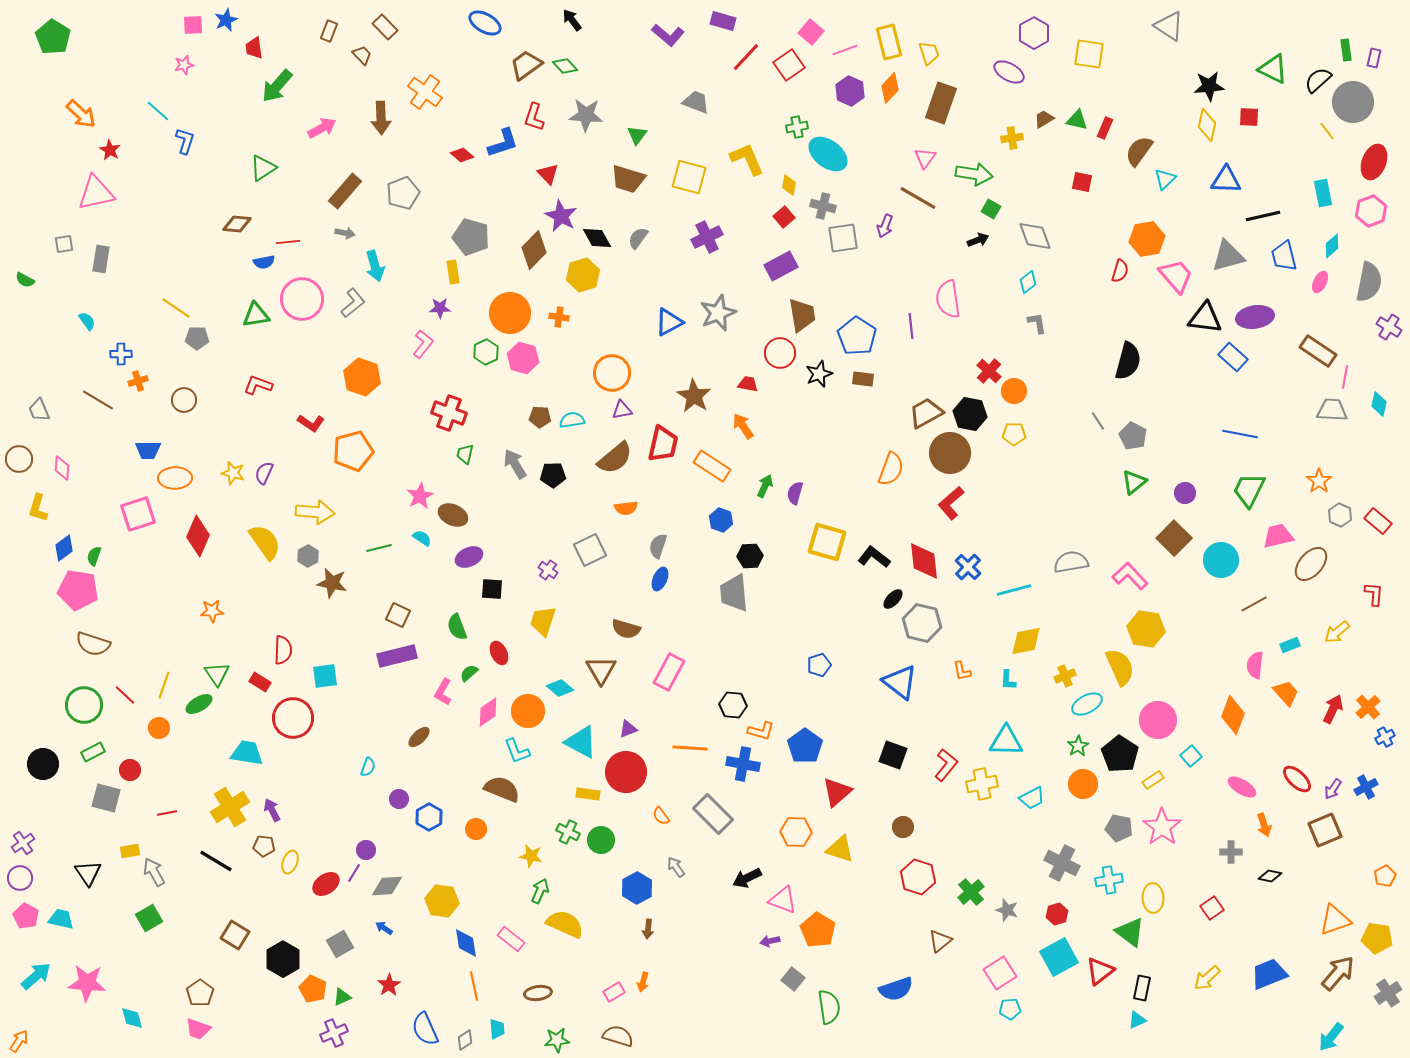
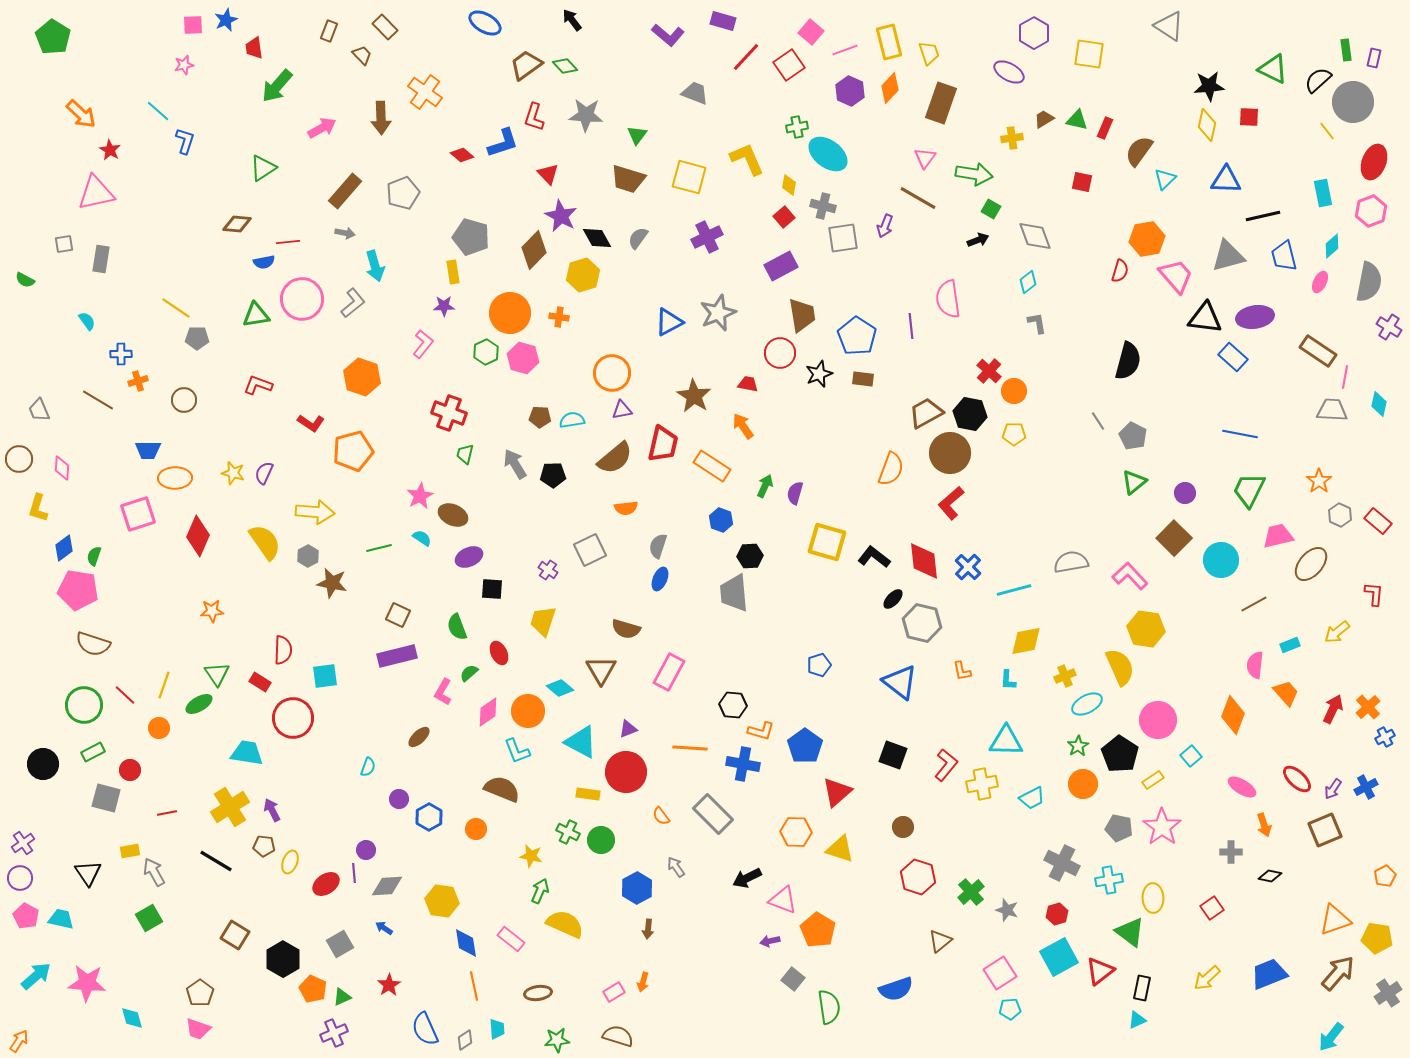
gray trapezoid at (696, 102): moved 1 px left, 9 px up
purple star at (440, 308): moved 4 px right, 2 px up
purple line at (354, 873): rotated 36 degrees counterclockwise
